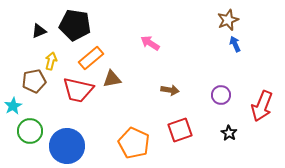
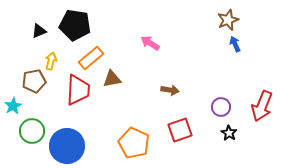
red trapezoid: rotated 100 degrees counterclockwise
purple circle: moved 12 px down
green circle: moved 2 px right
